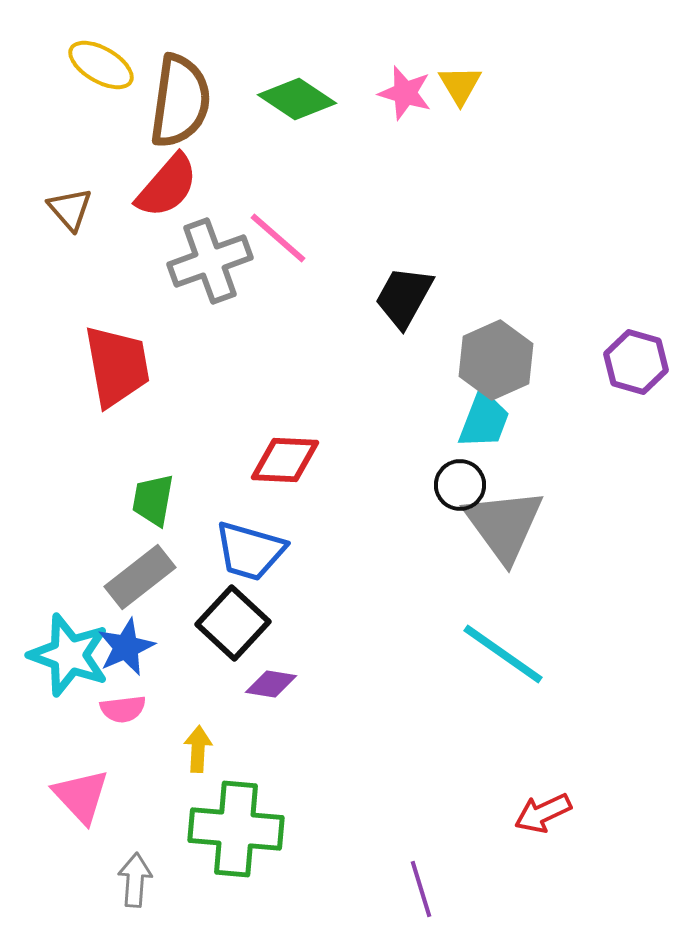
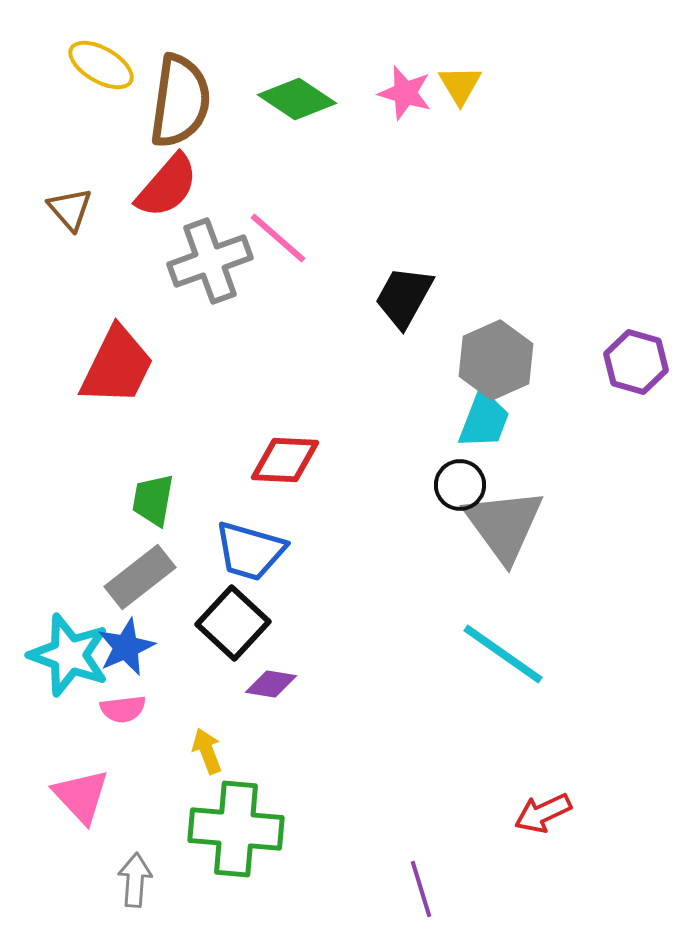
red trapezoid: rotated 36 degrees clockwise
yellow arrow: moved 9 px right, 2 px down; rotated 24 degrees counterclockwise
